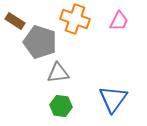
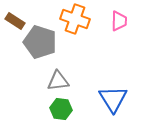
pink trapezoid: rotated 25 degrees counterclockwise
gray triangle: moved 8 px down
blue triangle: rotated 8 degrees counterclockwise
green hexagon: moved 3 px down
